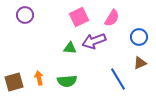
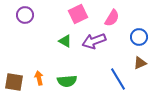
pink square: moved 1 px left, 3 px up
green triangle: moved 5 px left, 7 px up; rotated 24 degrees clockwise
brown square: rotated 24 degrees clockwise
